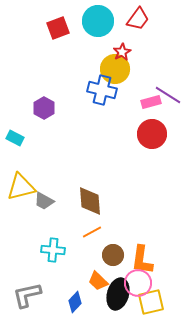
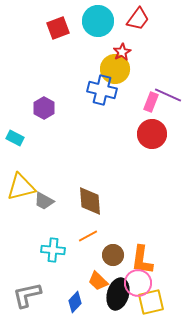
purple line: rotated 8 degrees counterclockwise
pink rectangle: rotated 54 degrees counterclockwise
orange line: moved 4 px left, 4 px down
